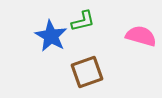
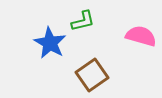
blue star: moved 1 px left, 7 px down
brown square: moved 5 px right, 3 px down; rotated 16 degrees counterclockwise
